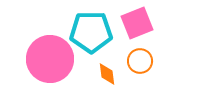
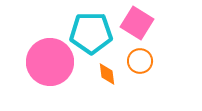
pink square: rotated 36 degrees counterclockwise
cyan pentagon: moved 1 px down
pink circle: moved 3 px down
